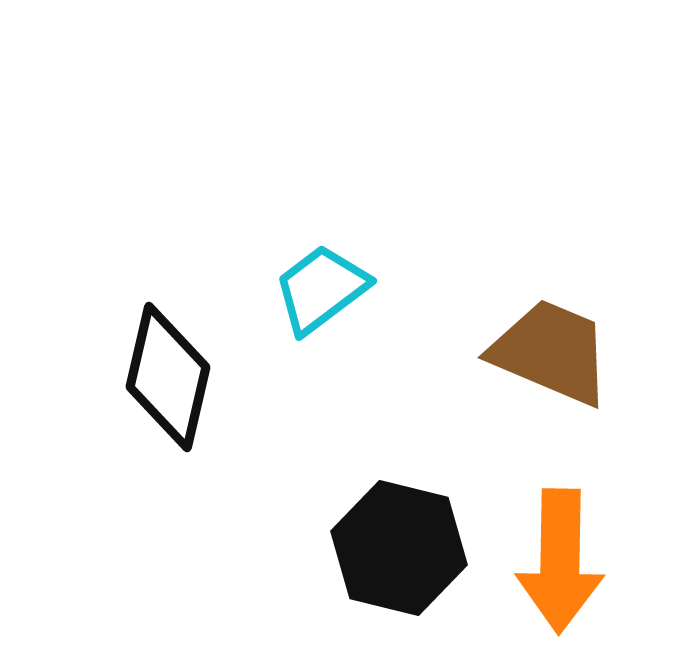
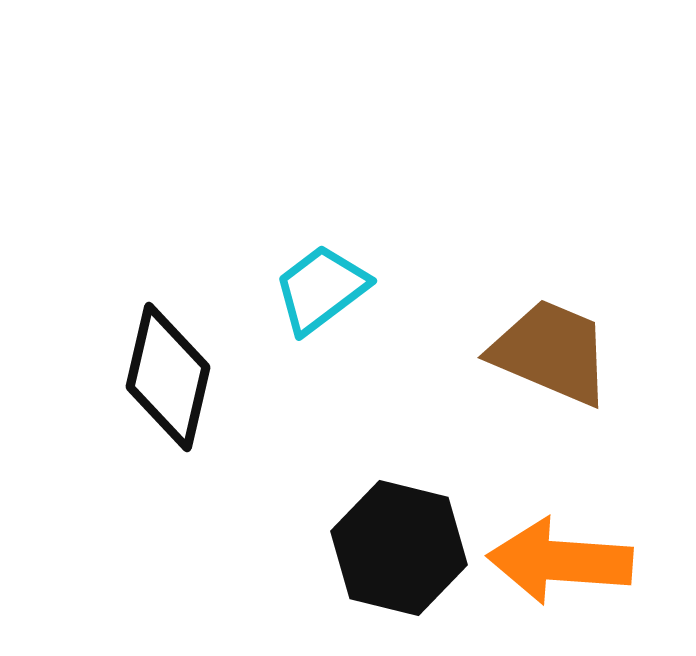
orange arrow: rotated 93 degrees clockwise
